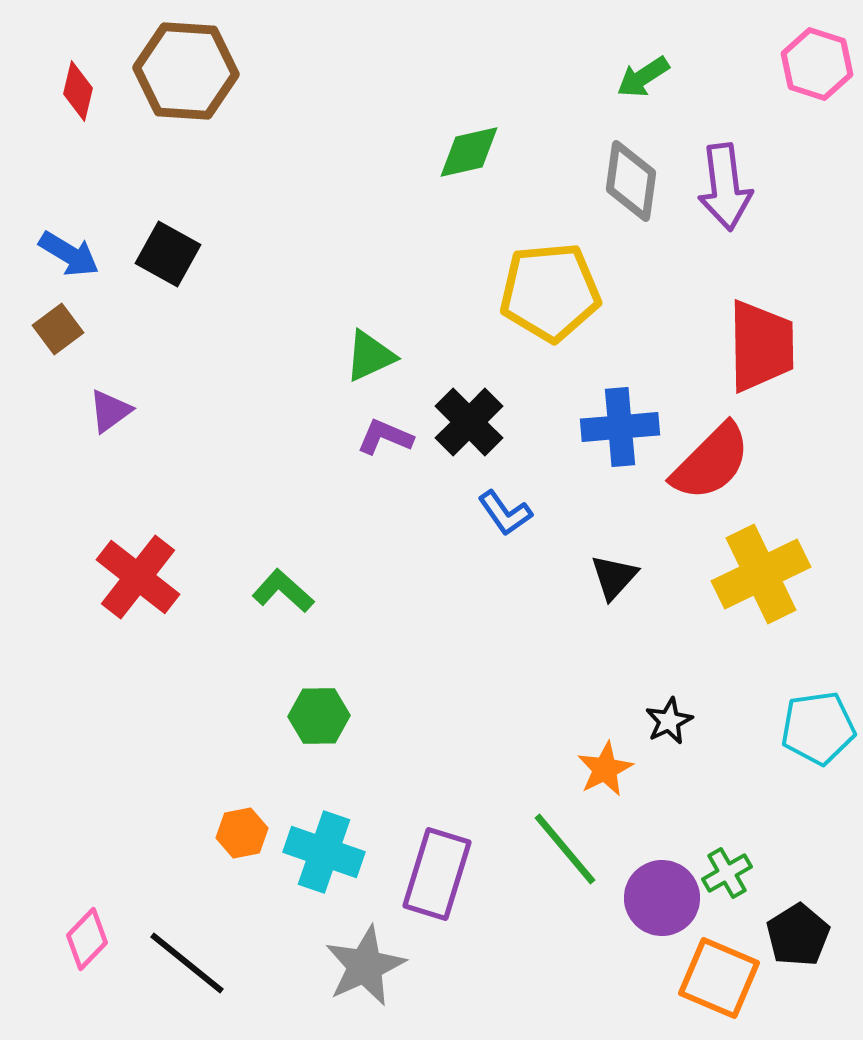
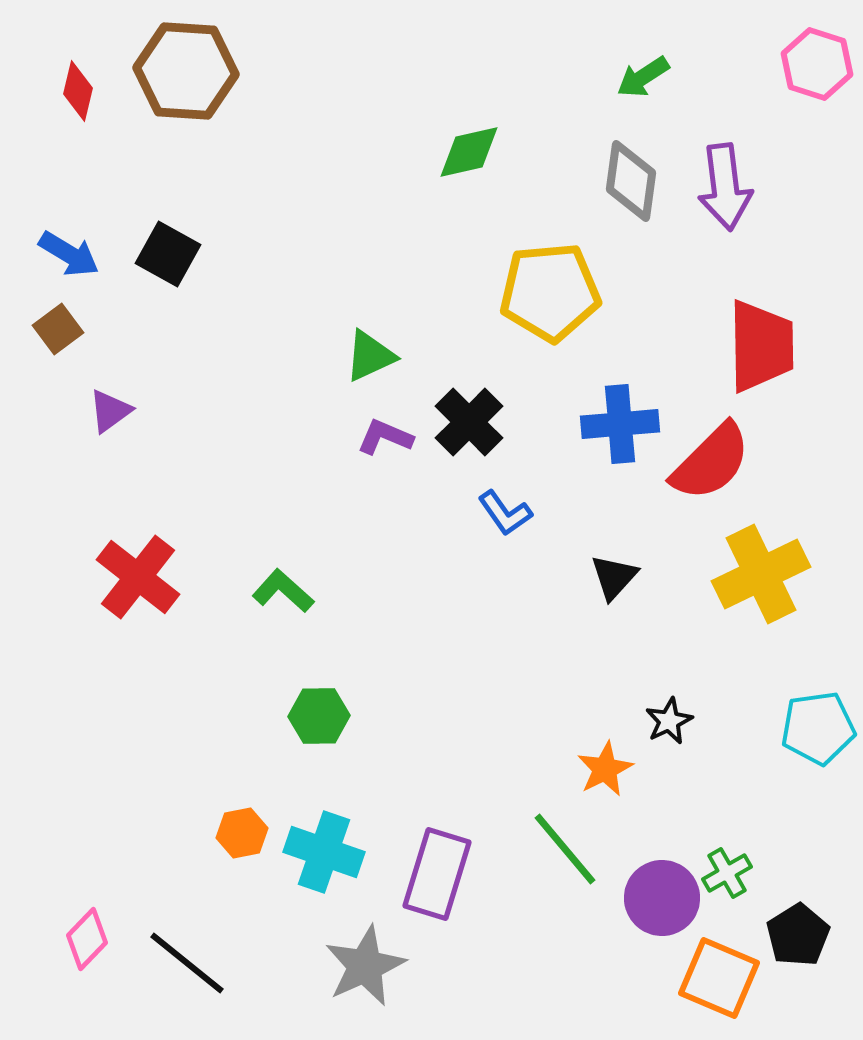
blue cross: moved 3 px up
